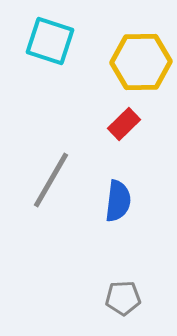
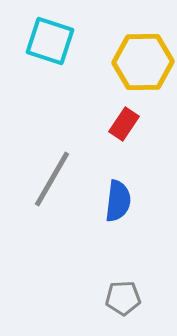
yellow hexagon: moved 2 px right
red rectangle: rotated 12 degrees counterclockwise
gray line: moved 1 px right, 1 px up
